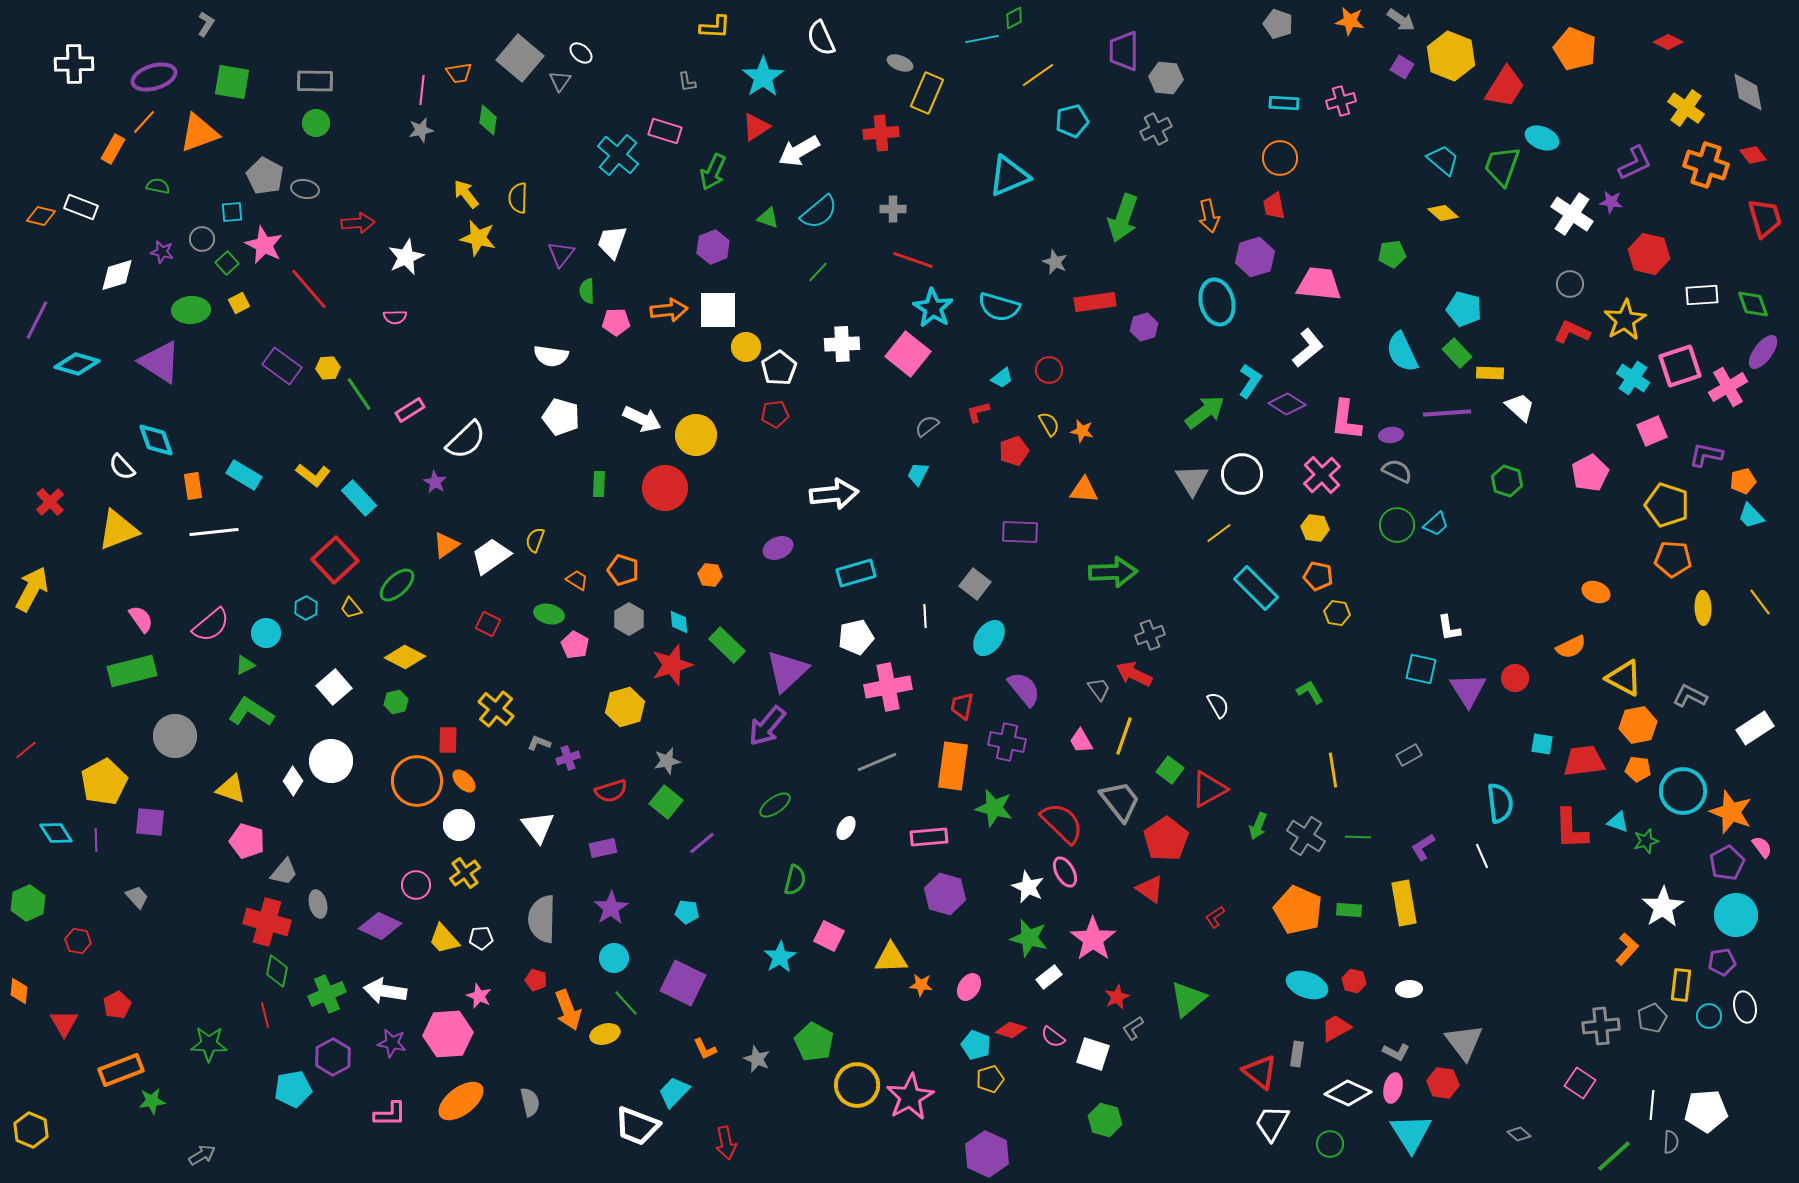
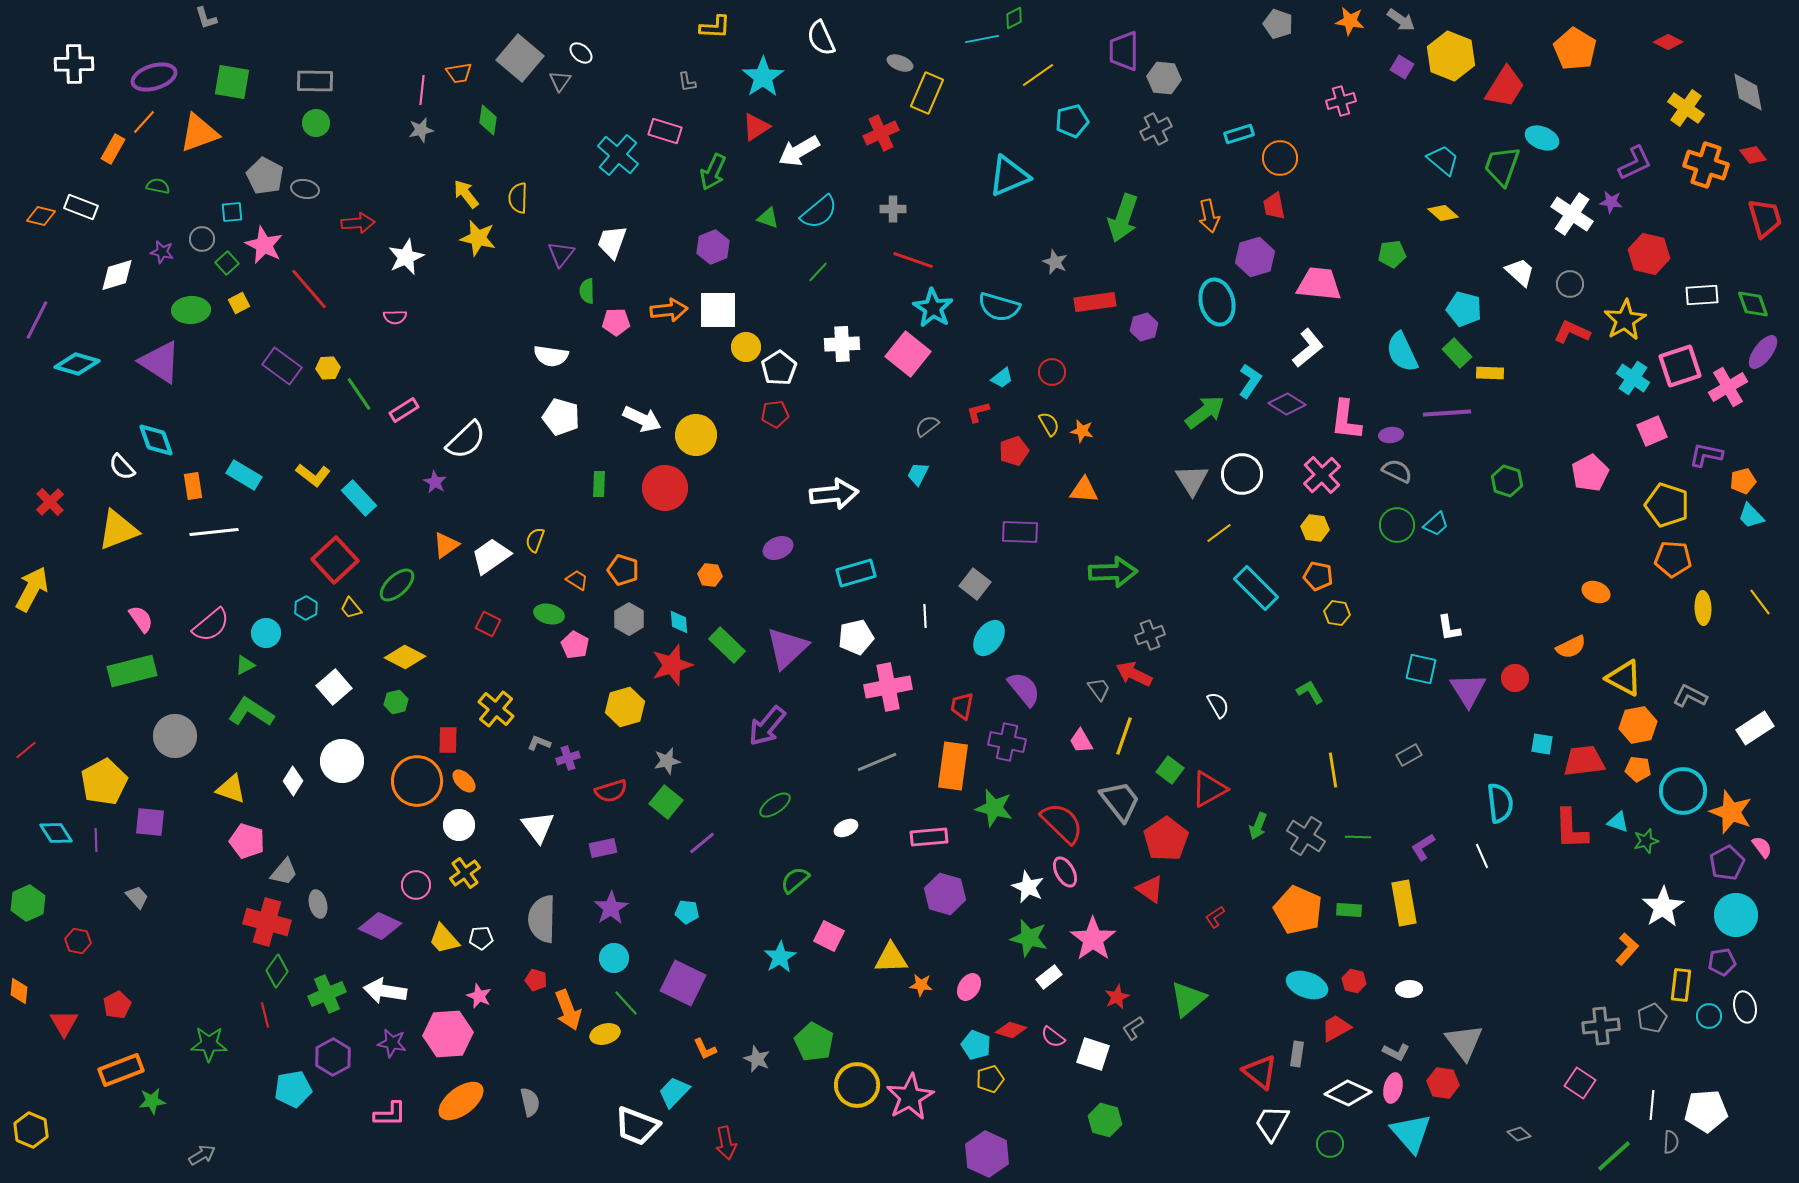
gray L-shape at (206, 24): moved 6 px up; rotated 130 degrees clockwise
orange pentagon at (1575, 49): rotated 9 degrees clockwise
gray hexagon at (1166, 78): moved 2 px left
cyan rectangle at (1284, 103): moved 45 px left, 31 px down; rotated 20 degrees counterclockwise
red cross at (881, 133): rotated 20 degrees counterclockwise
red circle at (1049, 370): moved 3 px right, 2 px down
white trapezoid at (1520, 407): moved 135 px up
pink rectangle at (410, 410): moved 6 px left
purple triangle at (787, 671): moved 23 px up
white circle at (331, 761): moved 11 px right
white ellipse at (846, 828): rotated 35 degrees clockwise
green semicircle at (795, 880): rotated 144 degrees counterclockwise
green diamond at (277, 971): rotated 24 degrees clockwise
cyan triangle at (1411, 1133): rotated 9 degrees counterclockwise
